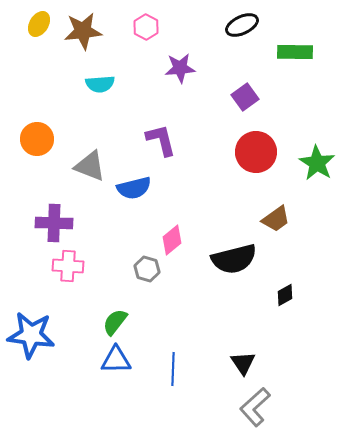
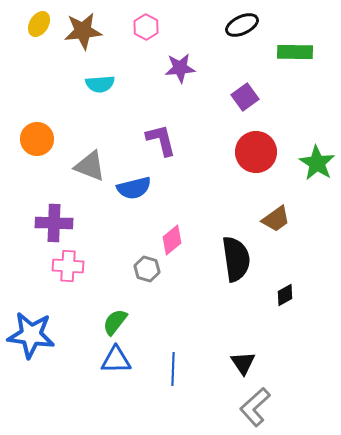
black semicircle: moved 2 px right; rotated 84 degrees counterclockwise
